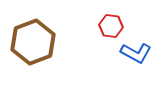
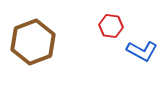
blue L-shape: moved 6 px right, 2 px up
